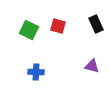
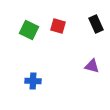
blue cross: moved 3 px left, 9 px down
